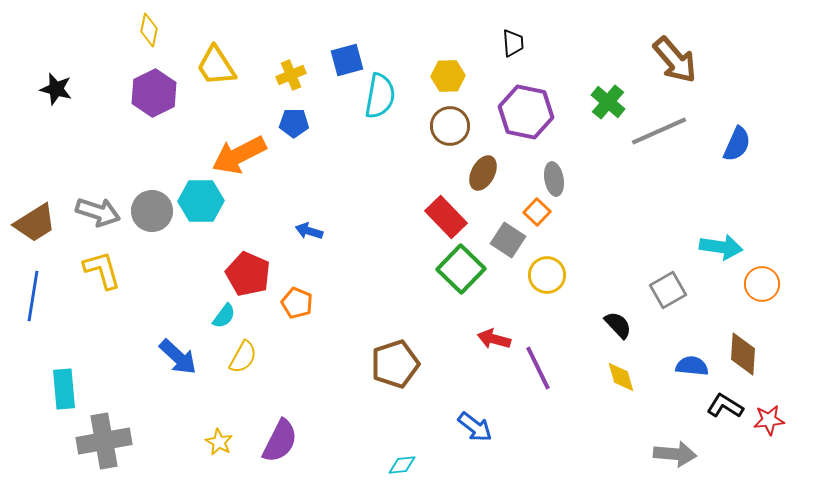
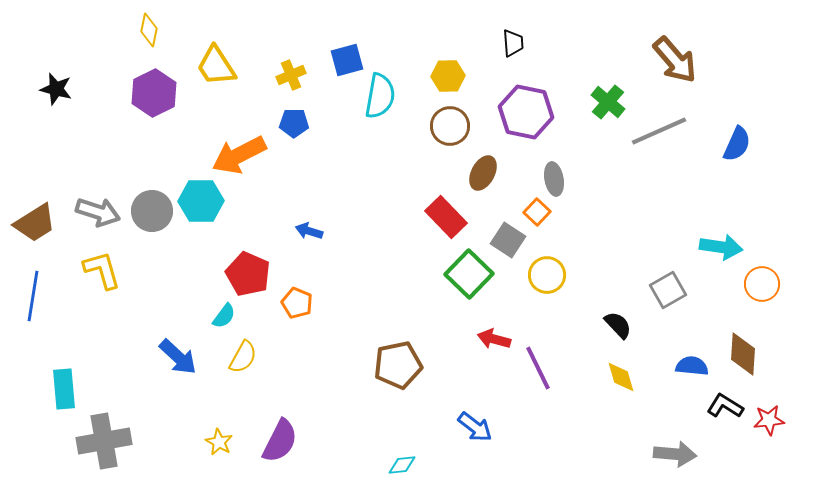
green square at (461, 269): moved 8 px right, 5 px down
brown pentagon at (395, 364): moved 3 px right, 1 px down; rotated 6 degrees clockwise
